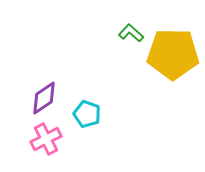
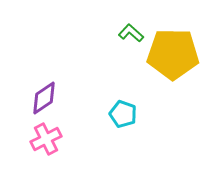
cyan pentagon: moved 36 px right
